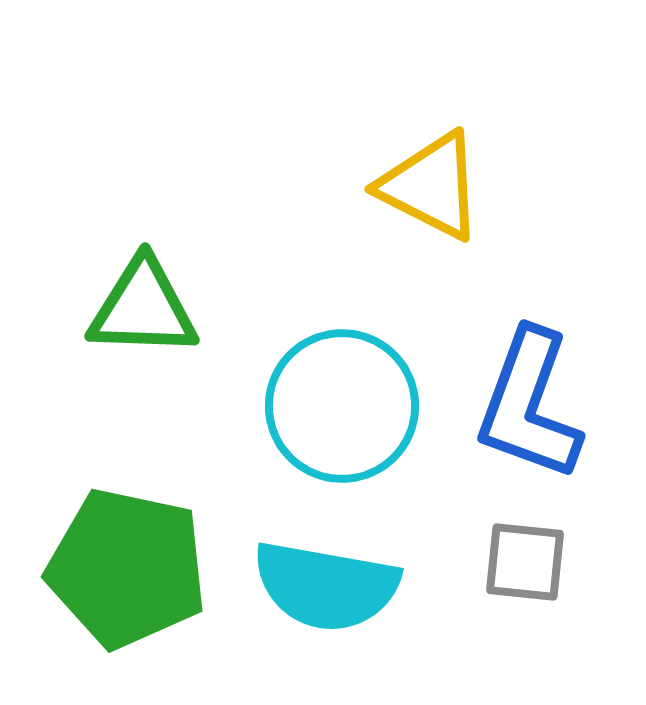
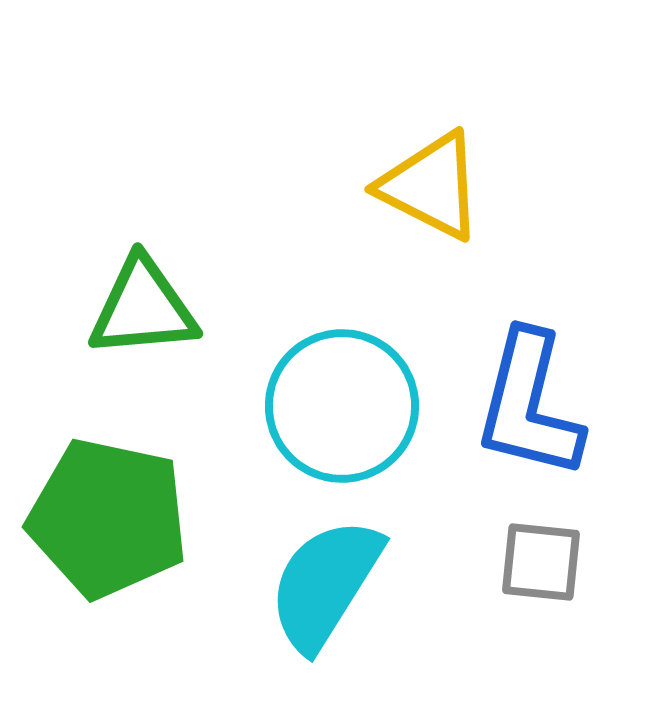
green triangle: rotated 7 degrees counterclockwise
blue L-shape: rotated 6 degrees counterclockwise
gray square: moved 16 px right
green pentagon: moved 19 px left, 50 px up
cyan semicircle: moved 1 px left, 2 px up; rotated 112 degrees clockwise
